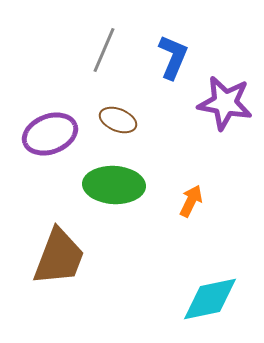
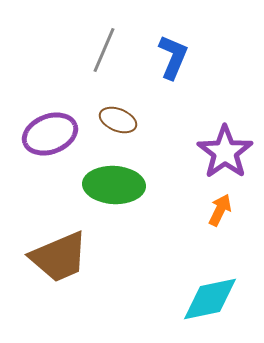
purple star: moved 49 px down; rotated 26 degrees clockwise
orange arrow: moved 29 px right, 9 px down
brown trapezoid: rotated 46 degrees clockwise
